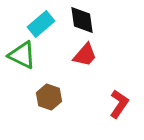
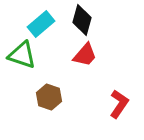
black diamond: rotated 24 degrees clockwise
green triangle: rotated 8 degrees counterclockwise
